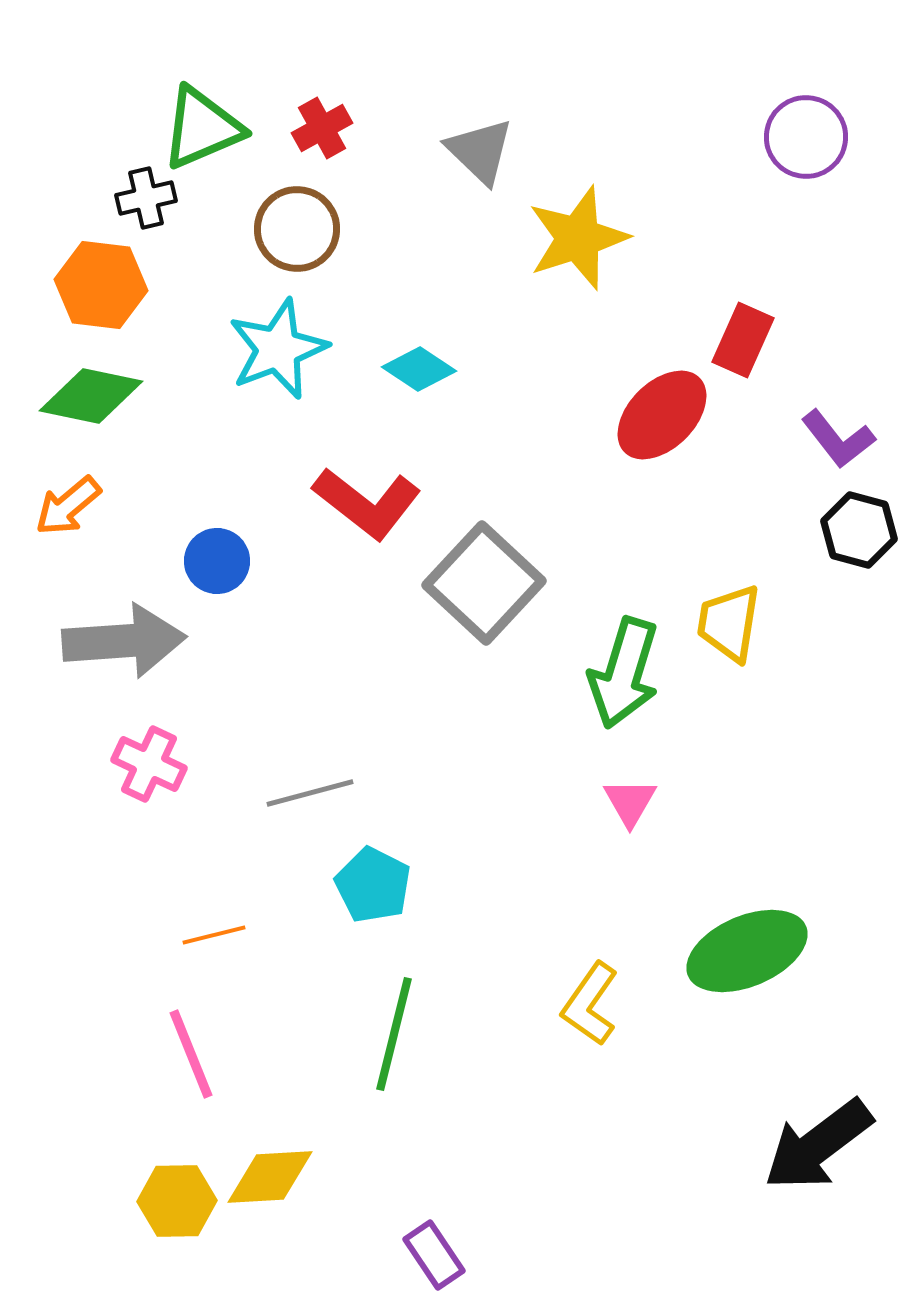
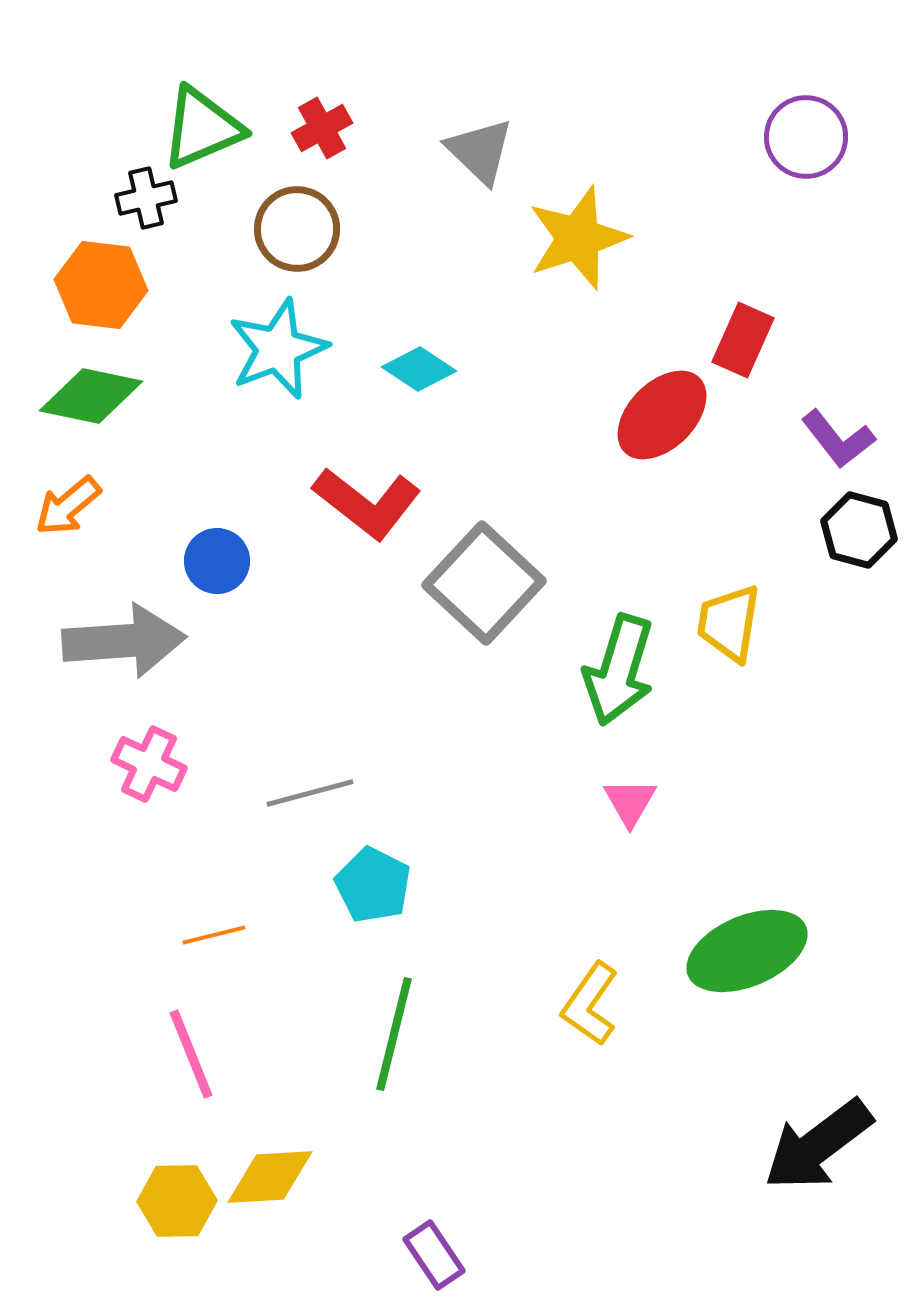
green arrow: moved 5 px left, 3 px up
